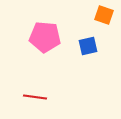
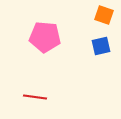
blue square: moved 13 px right
